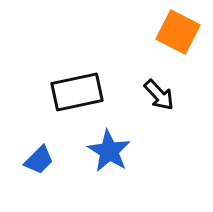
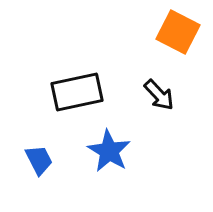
blue trapezoid: rotated 72 degrees counterclockwise
